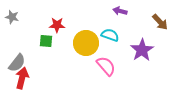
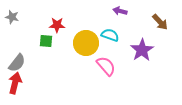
red arrow: moved 7 px left, 5 px down
